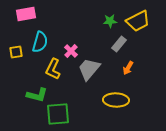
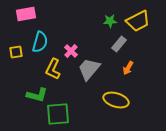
yellow ellipse: rotated 15 degrees clockwise
